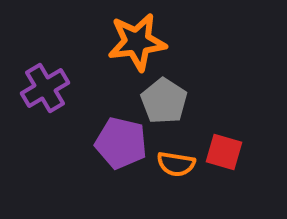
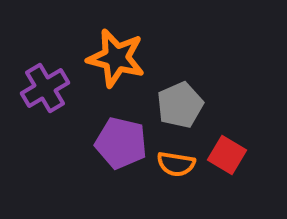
orange star: moved 21 px left, 16 px down; rotated 22 degrees clockwise
gray pentagon: moved 16 px right, 4 px down; rotated 15 degrees clockwise
red square: moved 3 px right, 3 px down; rotated 15 degrees clockwise
